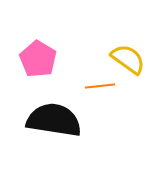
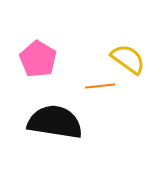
black semicircle: moved 1 px right, 2 px down
